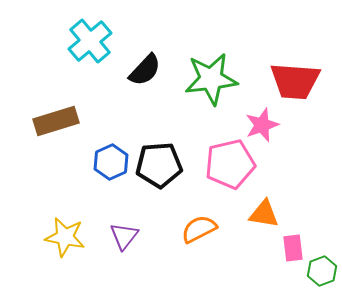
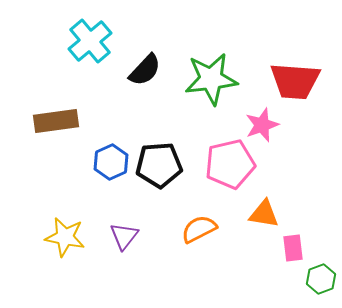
brown rectangle: rotated 9 degrees clockwise
green hexagon: moved 1 px left, 8 px down
